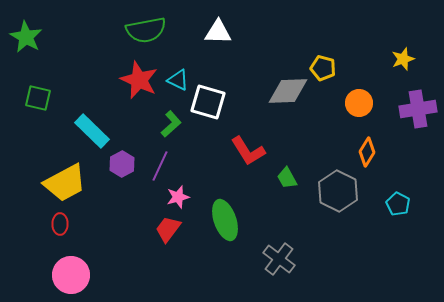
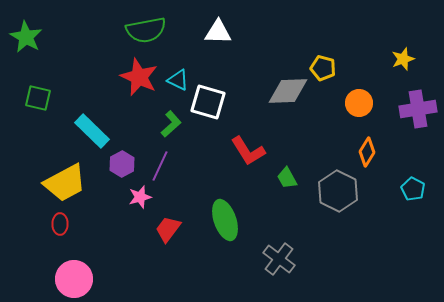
red star: moved 3 px up
pink star: moved 38 px left
cyan pentagon: moved 15 px right, 15 px up
pink circle: moved 3 px right, 4 px down
